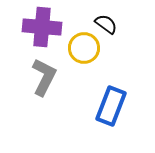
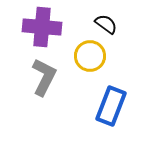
yellow circle: moved 6 px right, 8 px down
